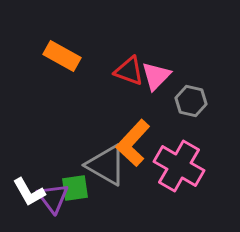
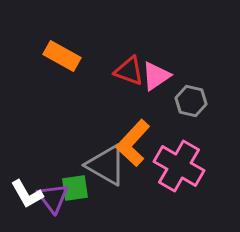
pink triangle: rotated 12 degrees clockwise
white L-shape: moved 2 px left, 2 px down
